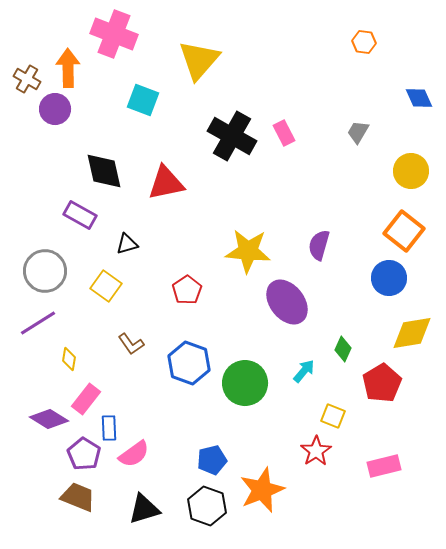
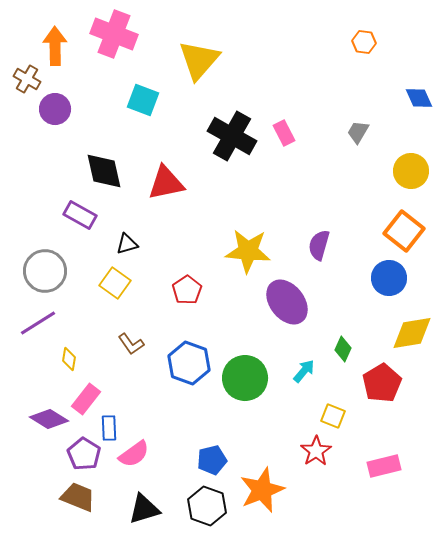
orange arrow at (68, 68): moved 13 px left, 22 px up
yellow square at (106, 286): moved 9 px right, 3 px up
green circle at (245, 383): moved 5 px up
